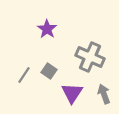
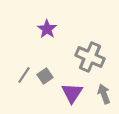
gray square: moved 4 px left, 5 px down; rotated 21 degrees clockwise
